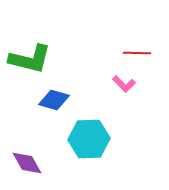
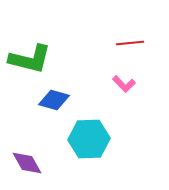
red line: moved 7 px left, 10 px up; rotated 8 degrees counterclockwise
